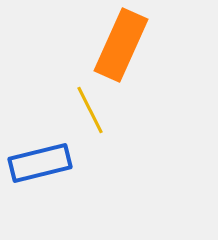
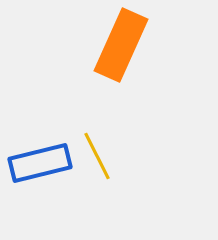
yellow line: moved 7 px right, 46 px down
